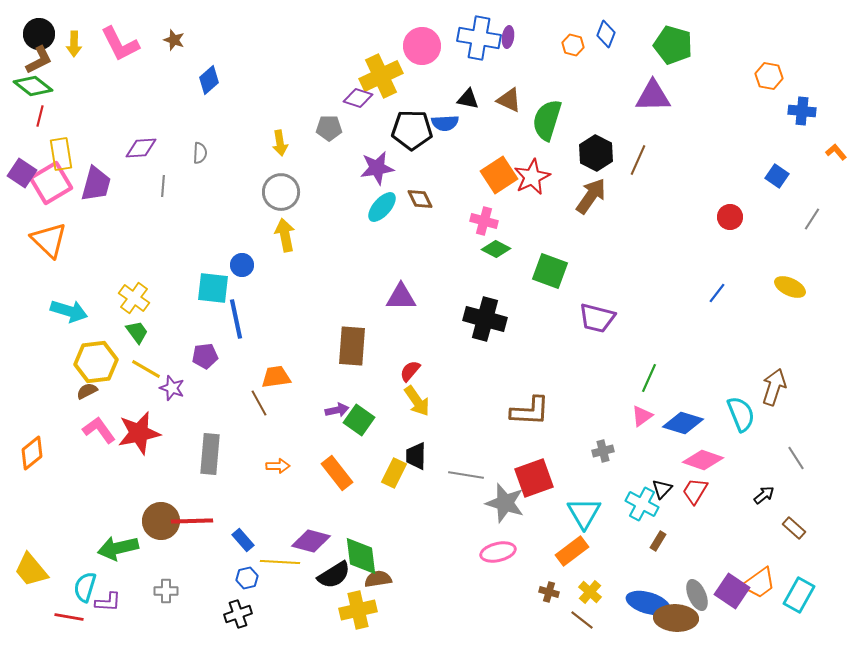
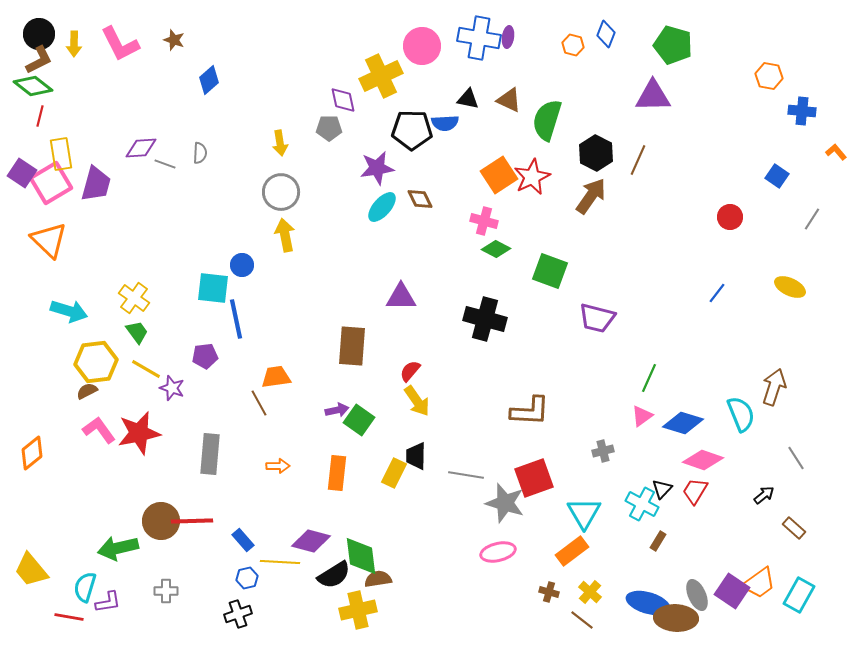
purple diamond at (358, 98): moved 15 px left, 2 px down; rotated 60 degrees clockwise
gray line at (163, 186): moved 2 px right, 22 px up; rotated 75 degrees counterclockwise
orange rectangle at (337, 473): rotated 44 degrees clockwise
purple L-shape at (108, 602): rotated 12 degrees counterclockwise
